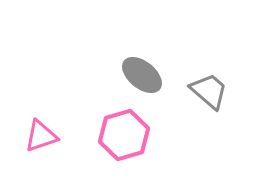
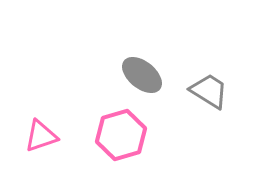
gray trapezoid: rotated 9 degrees counterclockwise
pink hexagon: moved 3 px left
